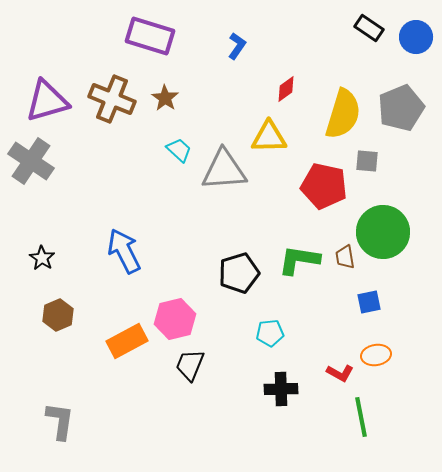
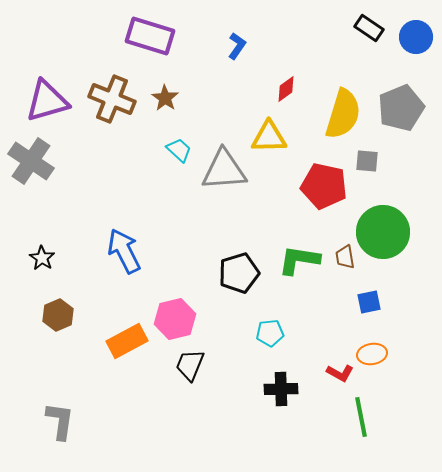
orange ellipse: moved 4 px left, 1 px up
